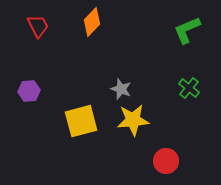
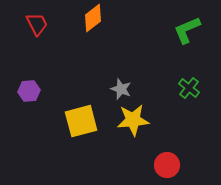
orange diamond: moved 1 px right, 4 px up; rotated 8 degrees clockwise
red trapezoid: moved 1 px left, 2 px up
red circle: moved 1 px right, 4 px down
